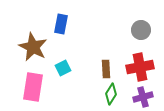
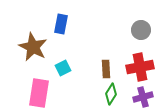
pink rectangle: moved 6 px right, 6 px down
